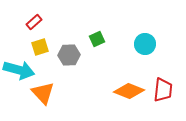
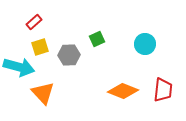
cyan arrow: moved 3 px up
orange diamond: moved 6 px left
